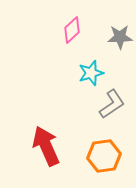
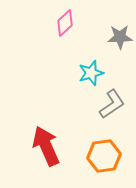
pink diamond: moved 7 px left, 7 px up
